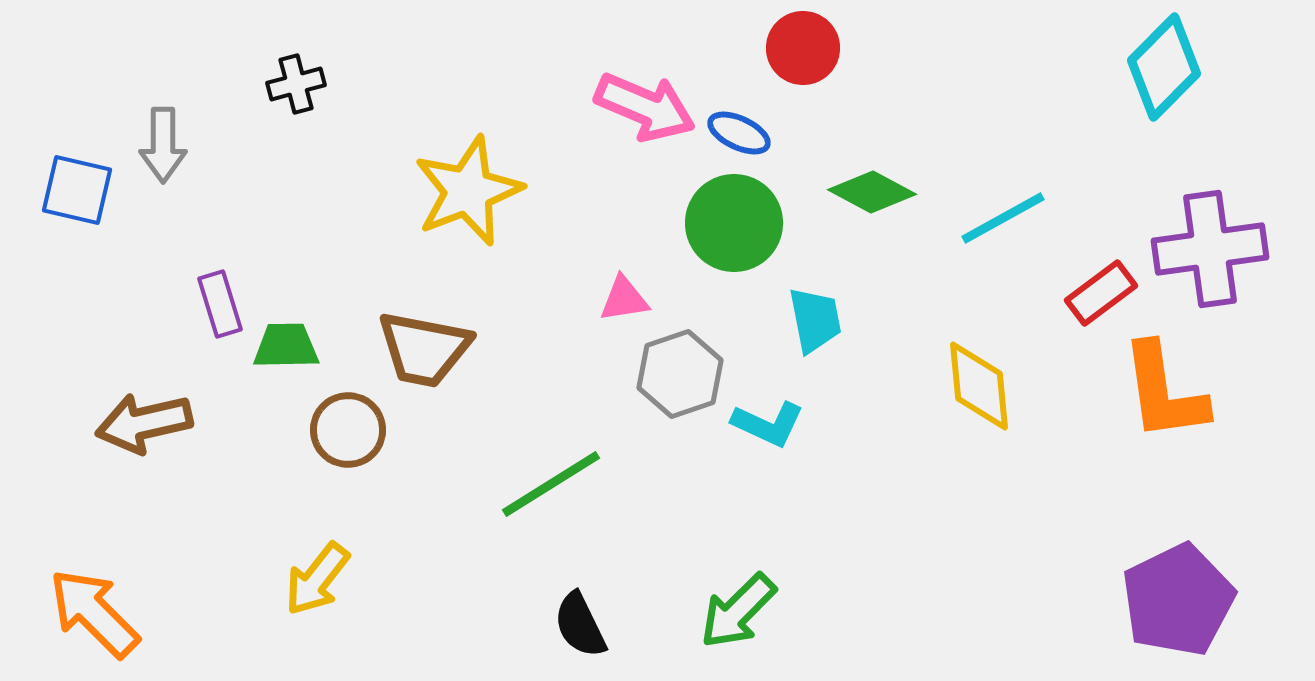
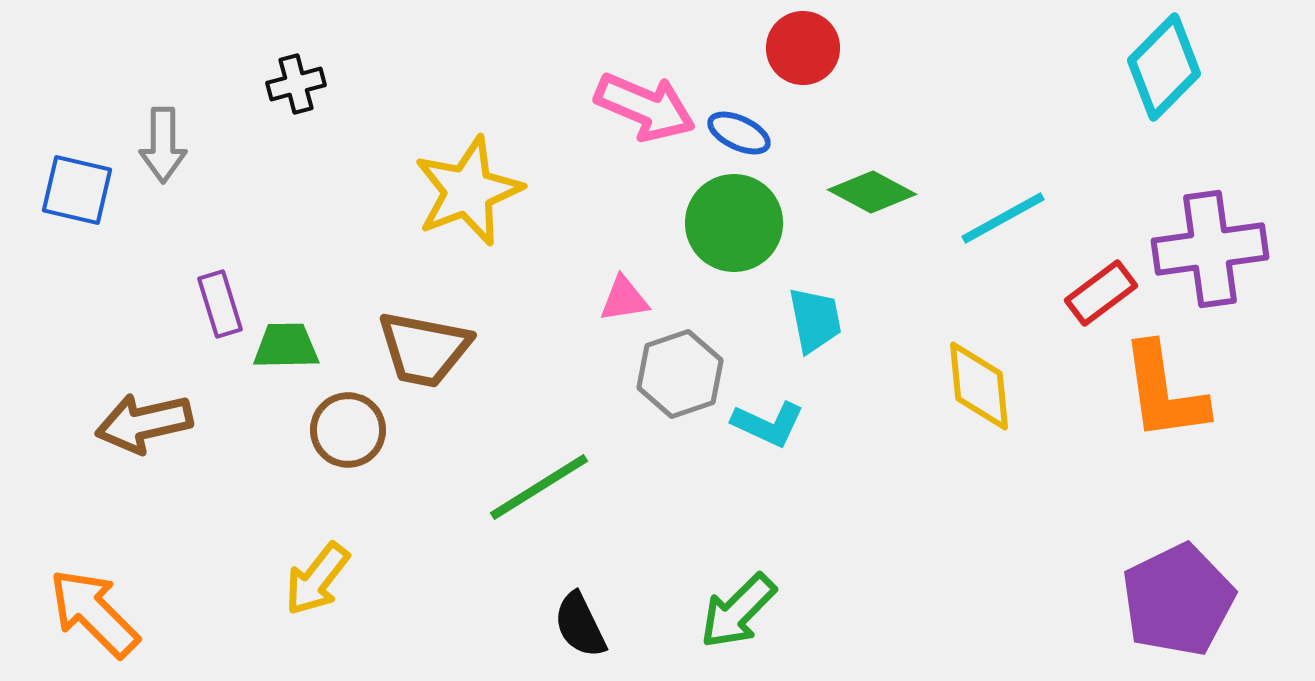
green line: moved 12 px left, 3 px down
